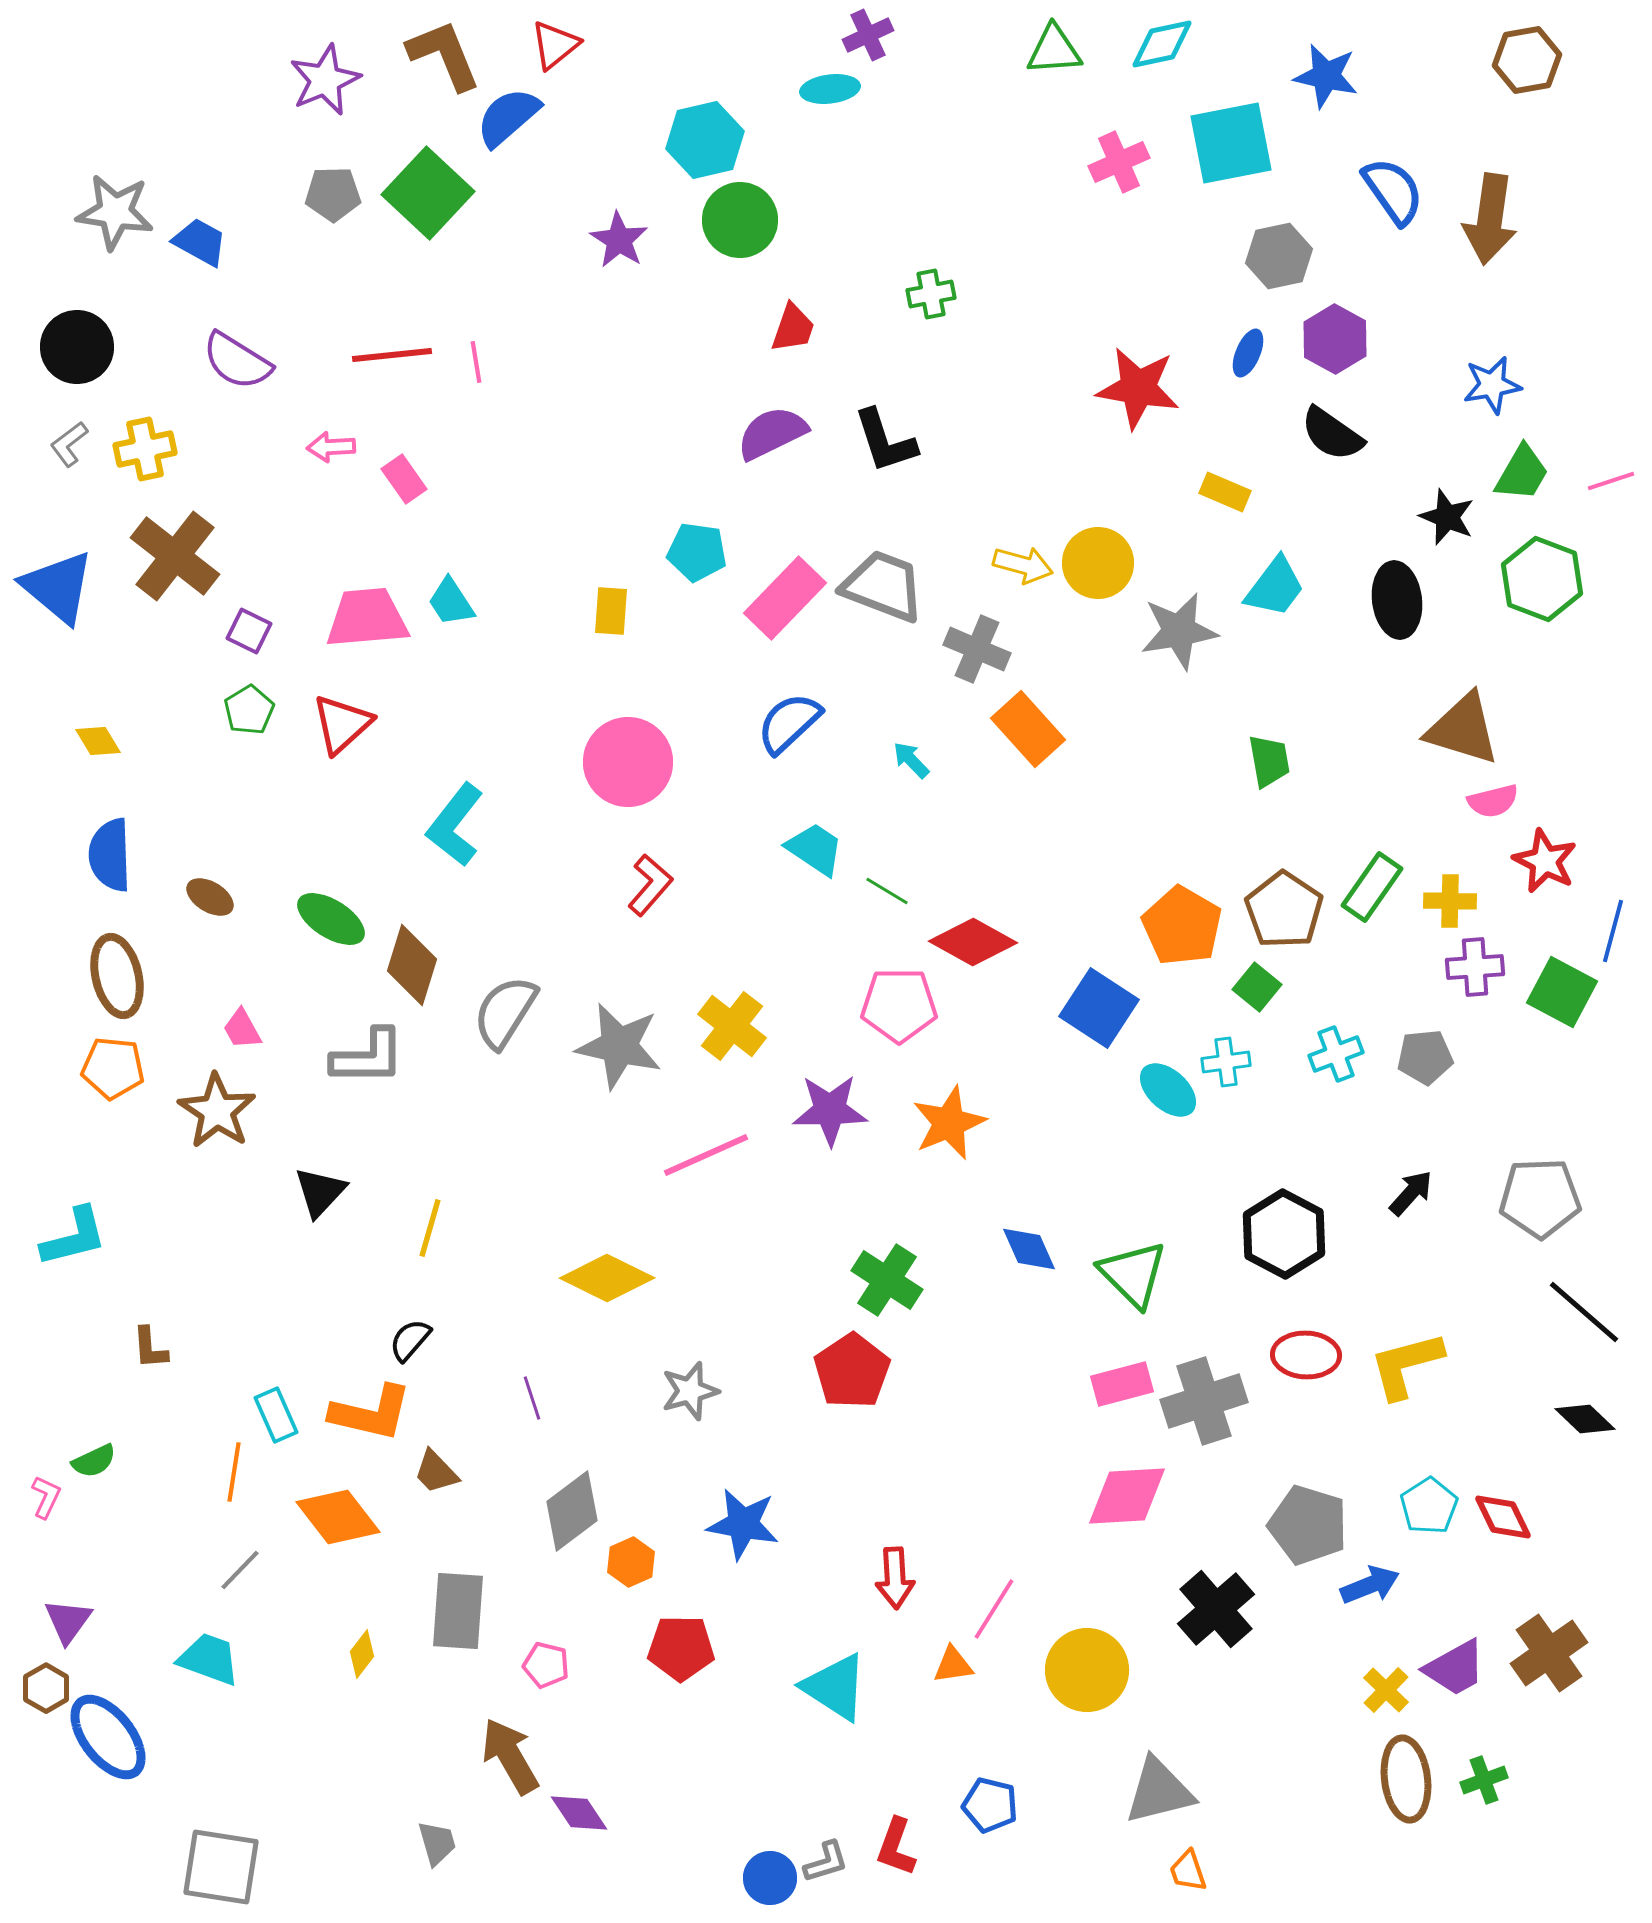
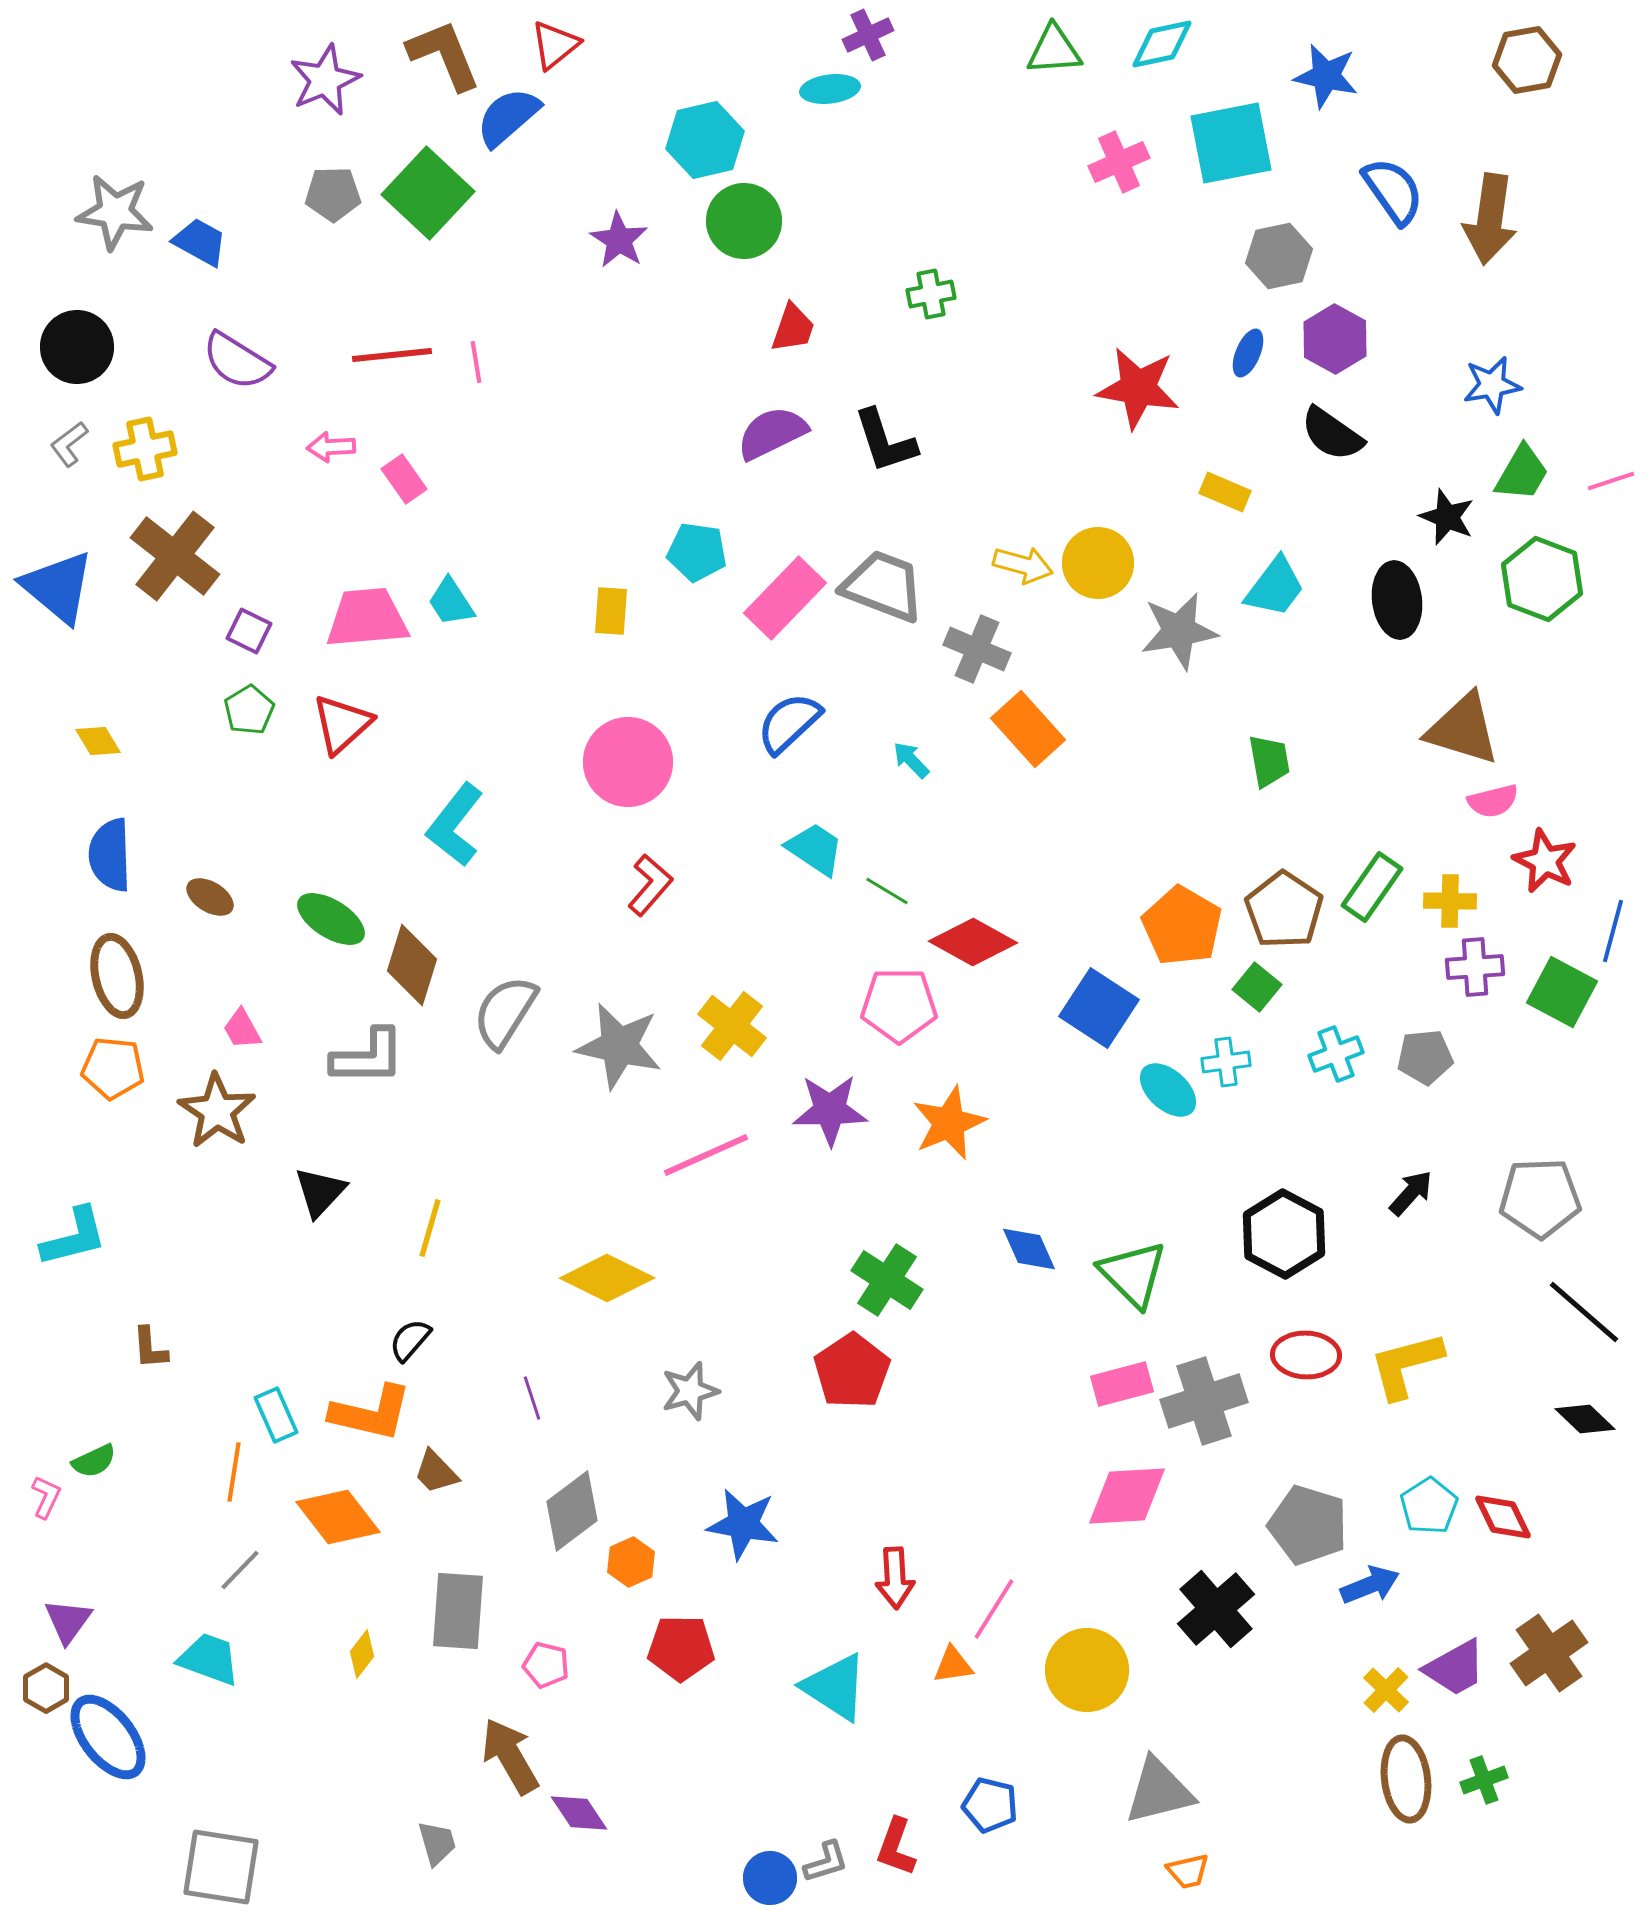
green circle at (740, 220): moved 4 px right, 1 px down
orange trapezoid at (1188, 1871): rotated 84 degrees counterclockwise
